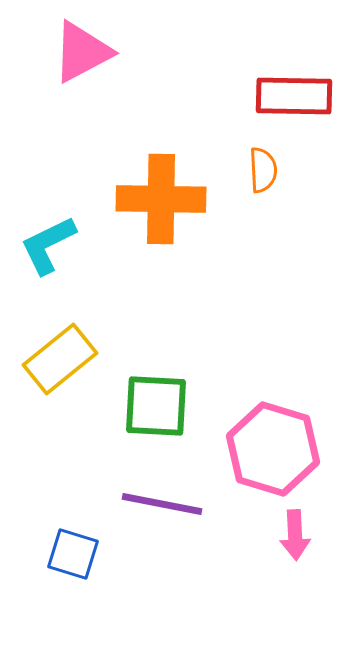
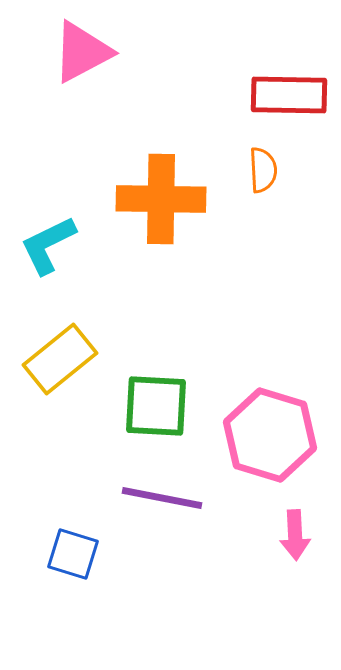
red rectangle: moved 5 px left, 1 px up
pink hexagon: moved 3 px left, 14 px up
purple line: moved 6 px up
